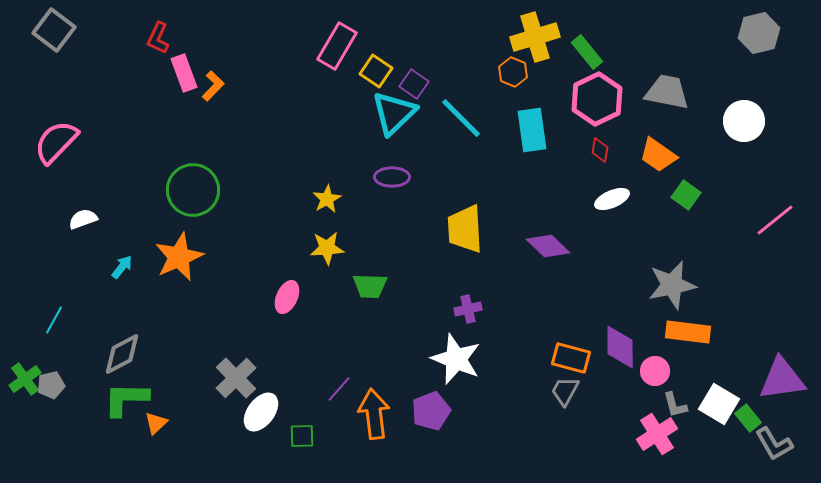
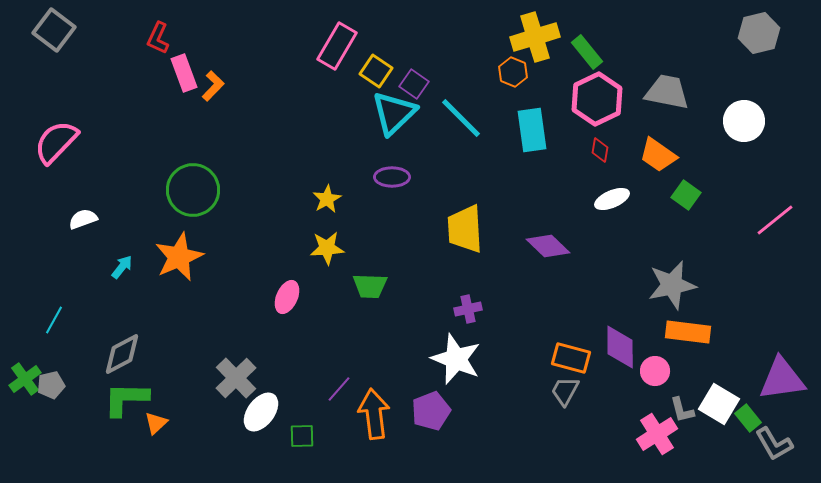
gray L-shape at (675, 405): moved 7 px right, 5 px down
